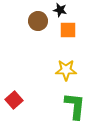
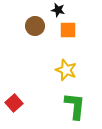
black star: moved 2 px left
brown circle: moved 3 px left, 5 px down
yellow star: rotated 20 degrees clockwise
red square: moved 3 px down
